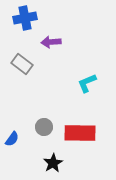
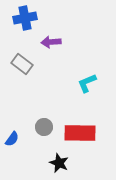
black star: moved 6 px right; rotated 18 degrees counterclockwise
